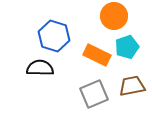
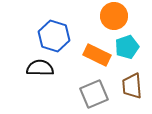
brown trapezoid: rotated 84 degrees counterclockwise
